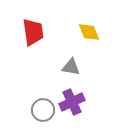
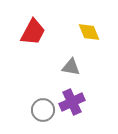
red trapezoid: rotated 36 degrees clockwise
